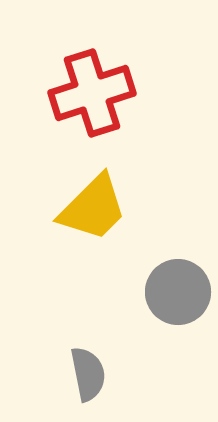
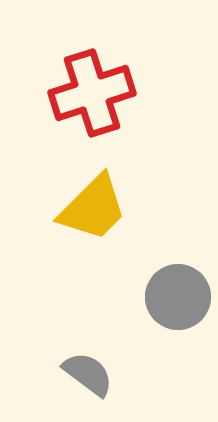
gray circle: moved 5 px down
gray semicircle: rotated 42 degrees counterclockwise
